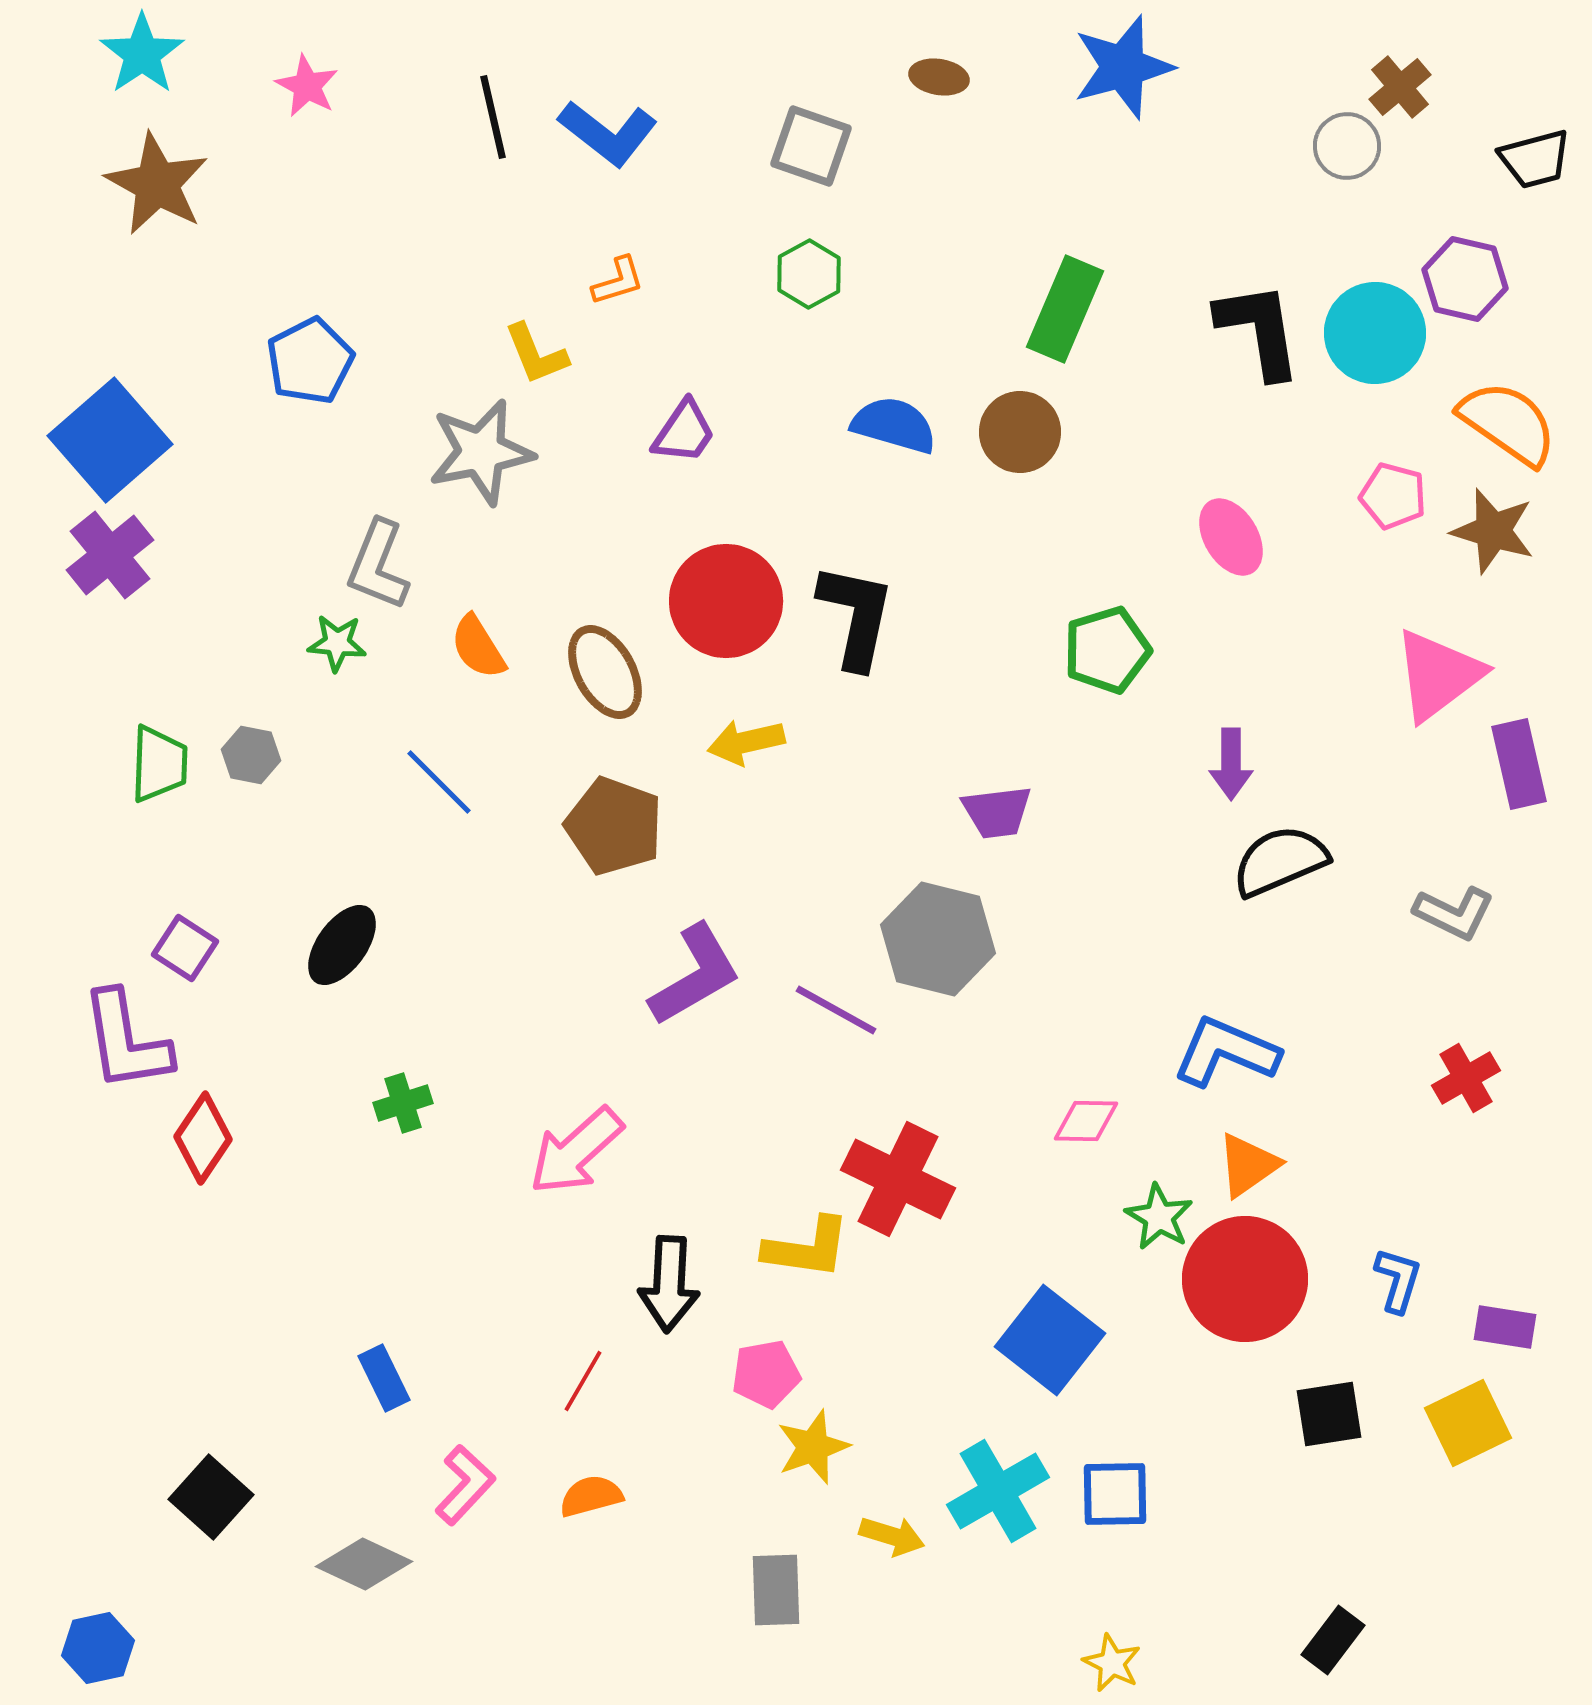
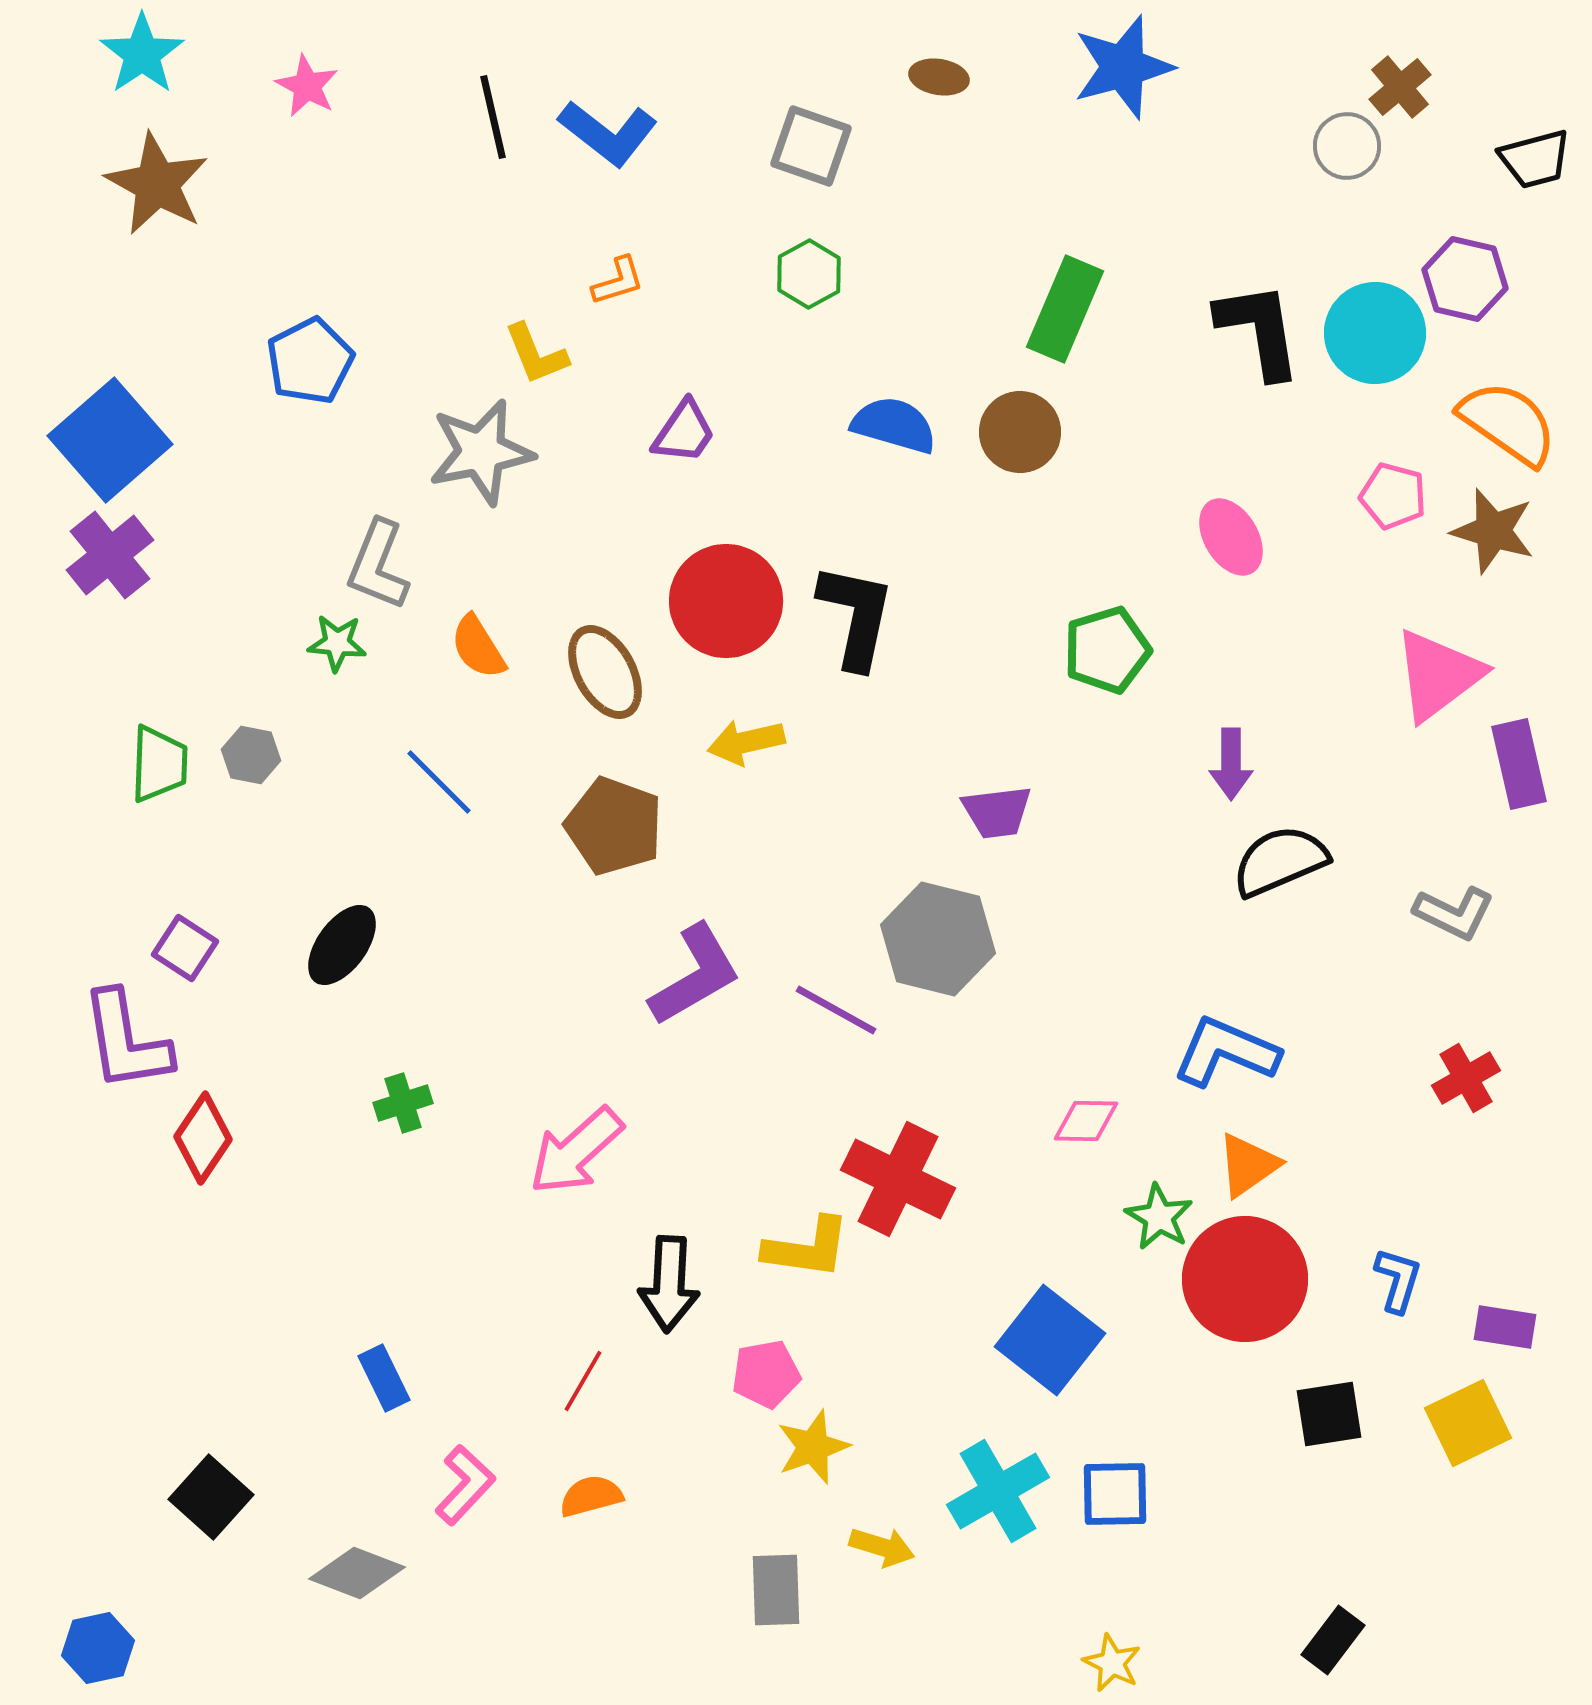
yellow arrow at (892, 1536): moved 10 px left, 11 px down
gray diamond at (364, 1564): moved 7 px left, 9 px down; rotated 4 degrees counterclockwise
